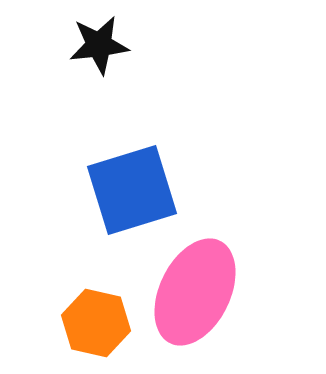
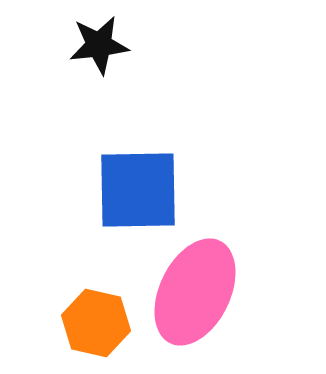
blue square: moved 6 px right; rotated 16 degrees clockwise
